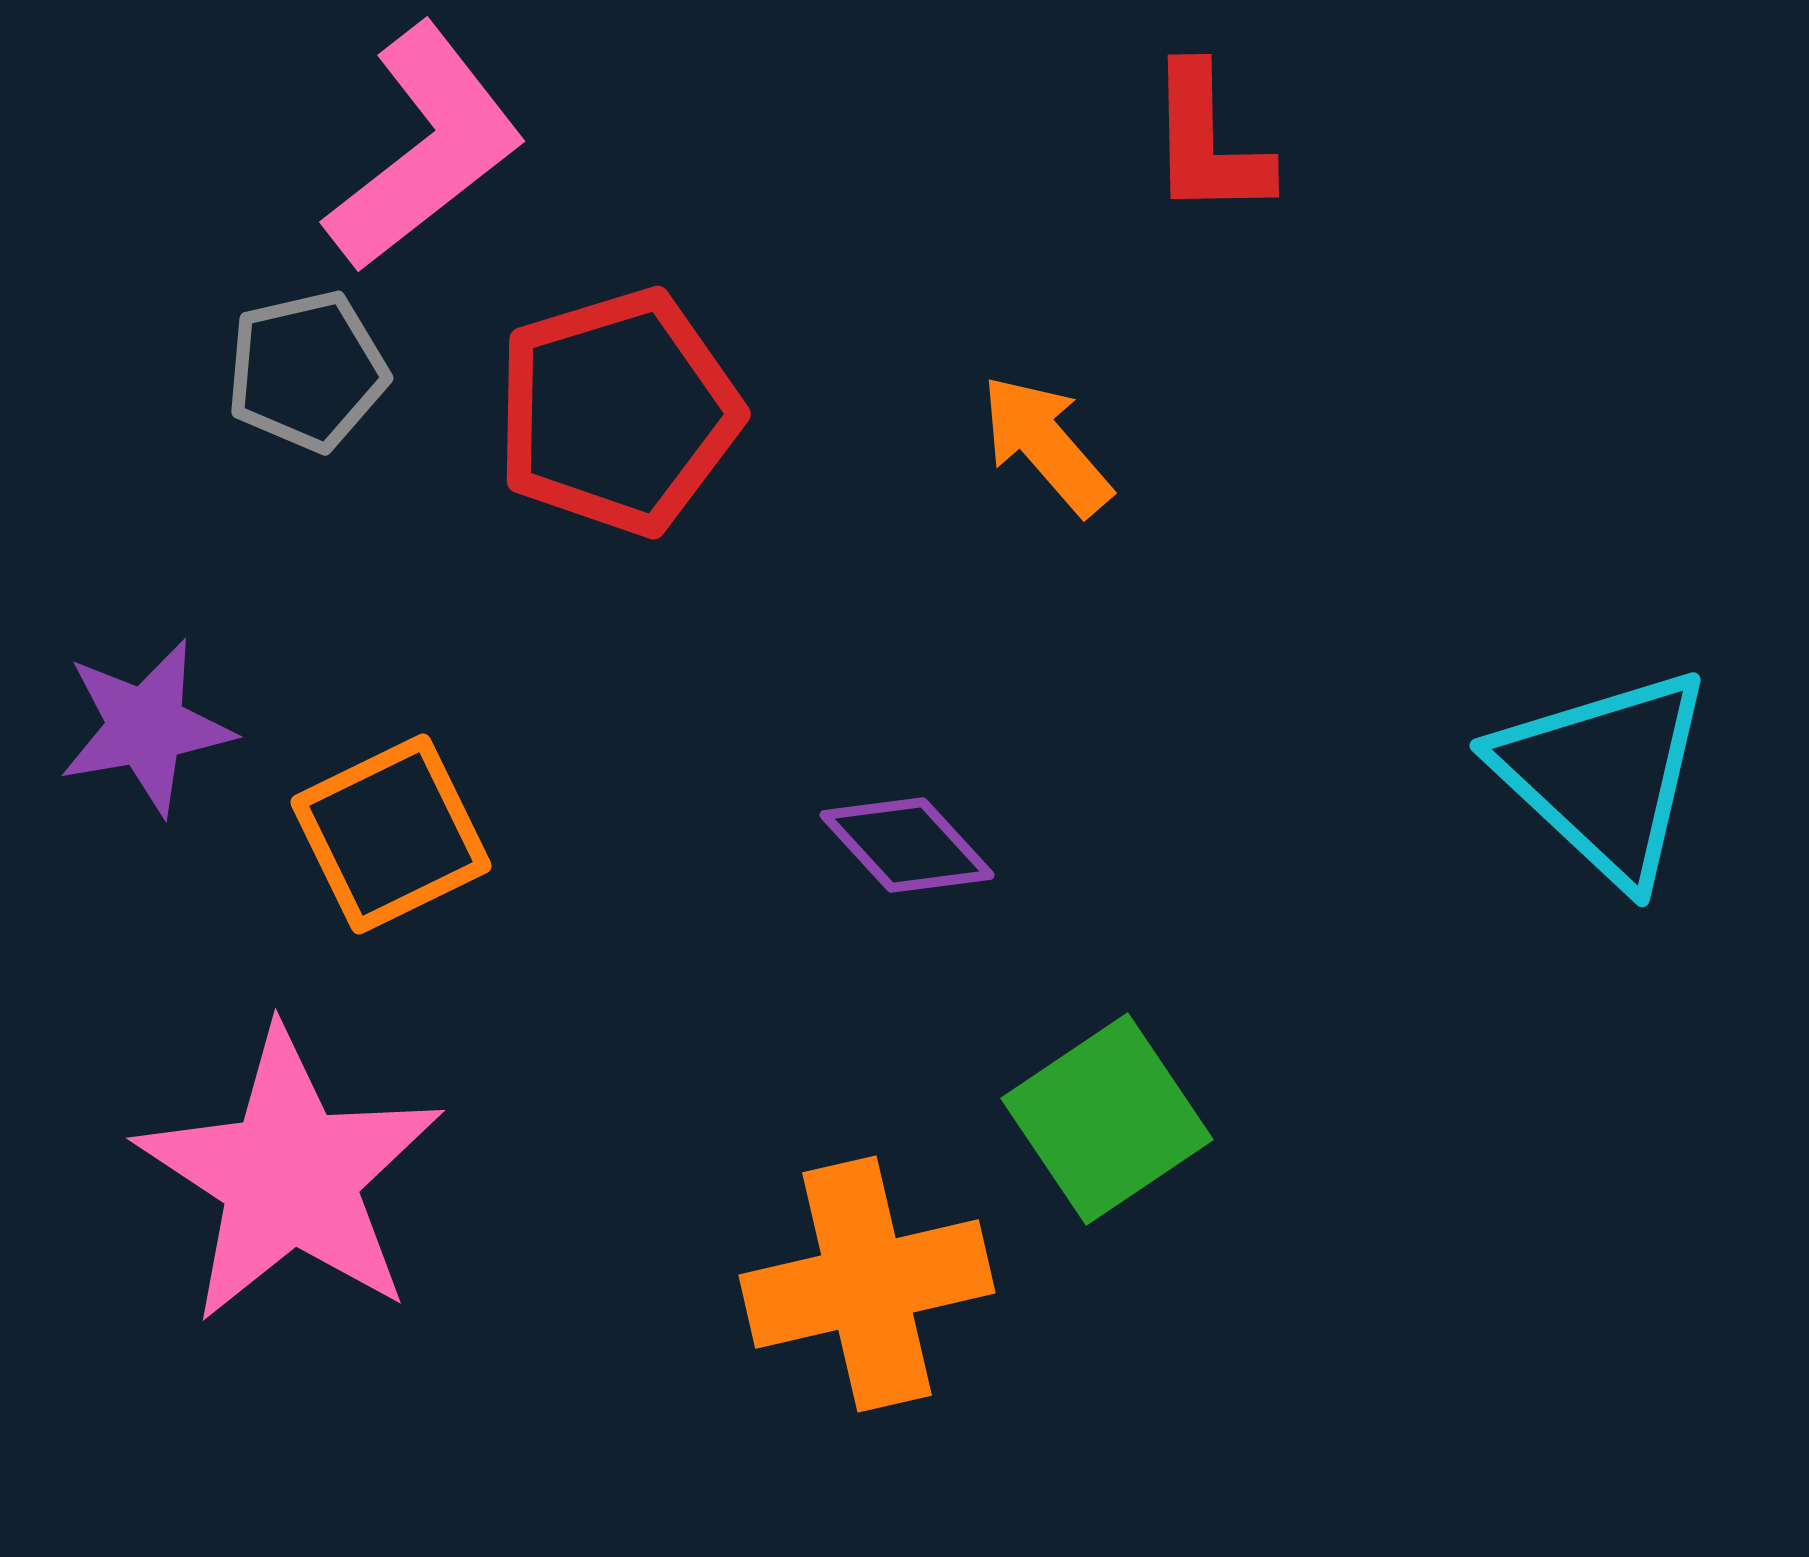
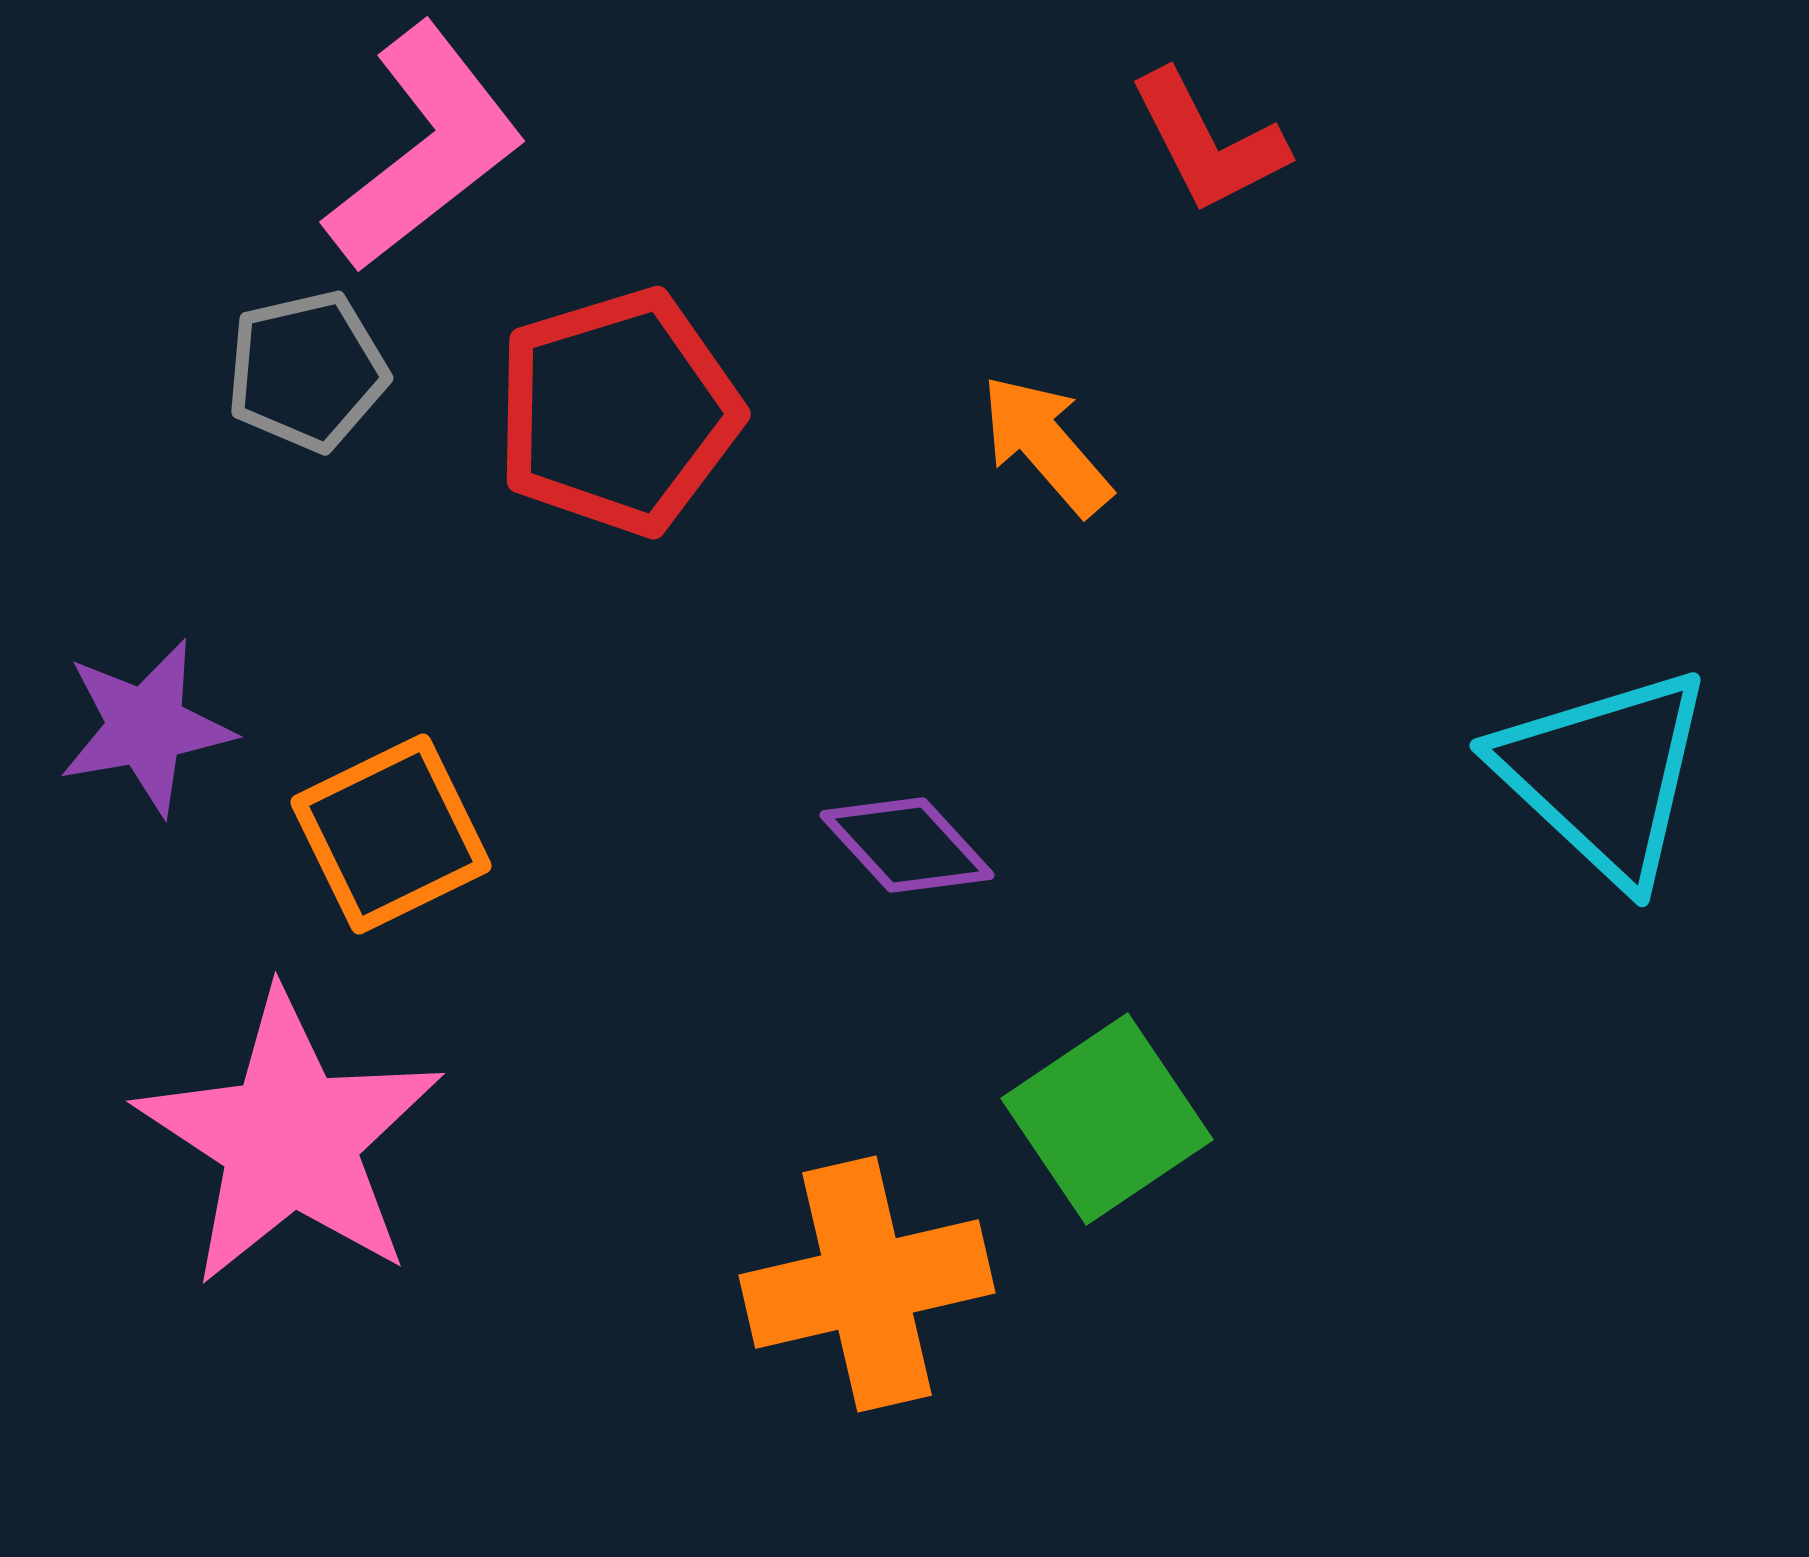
red L-shape: rotated 26 degrees counterclockwise
pink star: moved 37 px up
